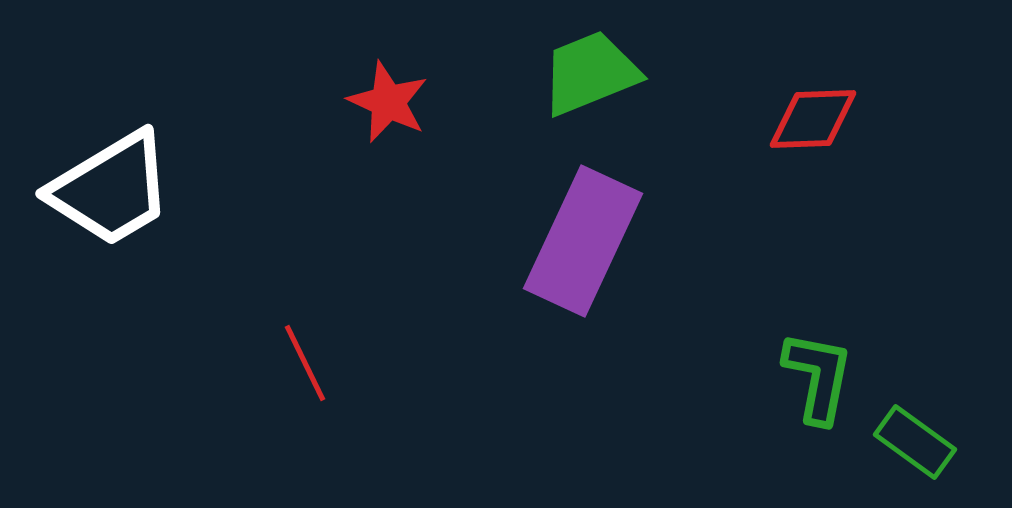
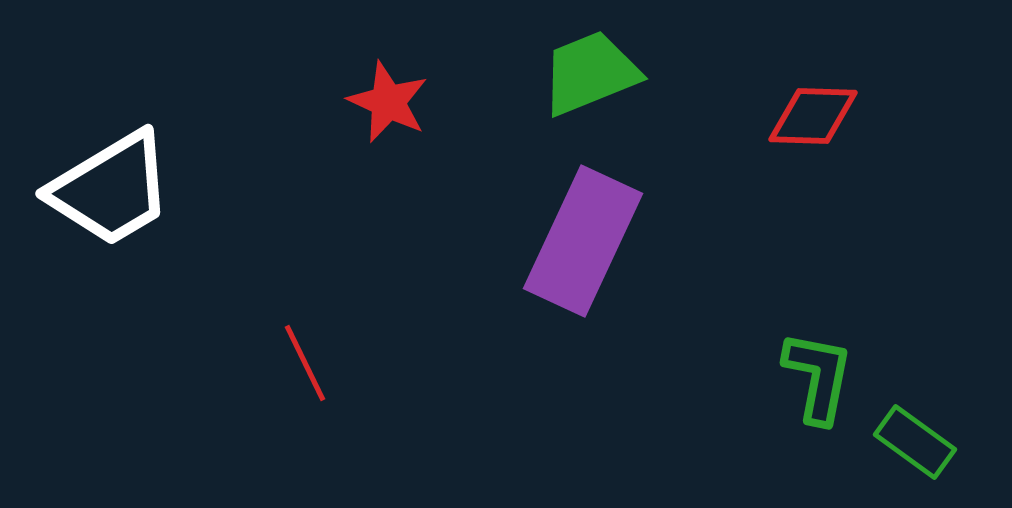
red diamond: moved 3 px up; rotated 4 degrees clockwise
